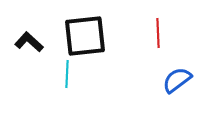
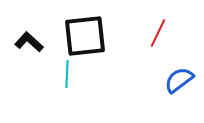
red line: rotated 28 degrees clockwise
blue semicircle: moved 2 px right
